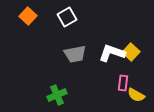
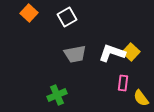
orange square: moved 1 px right, 3 px up
yellow semicircle: moved 5 px right, 3 px down; rotated 24 degrees clockwise
